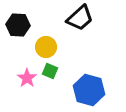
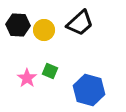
black trapezoid: moved 5 px down
yellow circle: moved 2 px left, 17 px up
